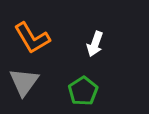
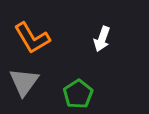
white arrow: moved 7 px right, 5 px up
green pentagon: moved 5 px left, 3 px down
